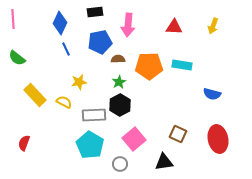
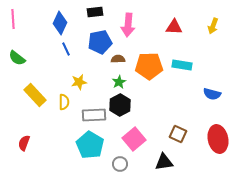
yellow semicircle: rotated 63 degrees clockwise
